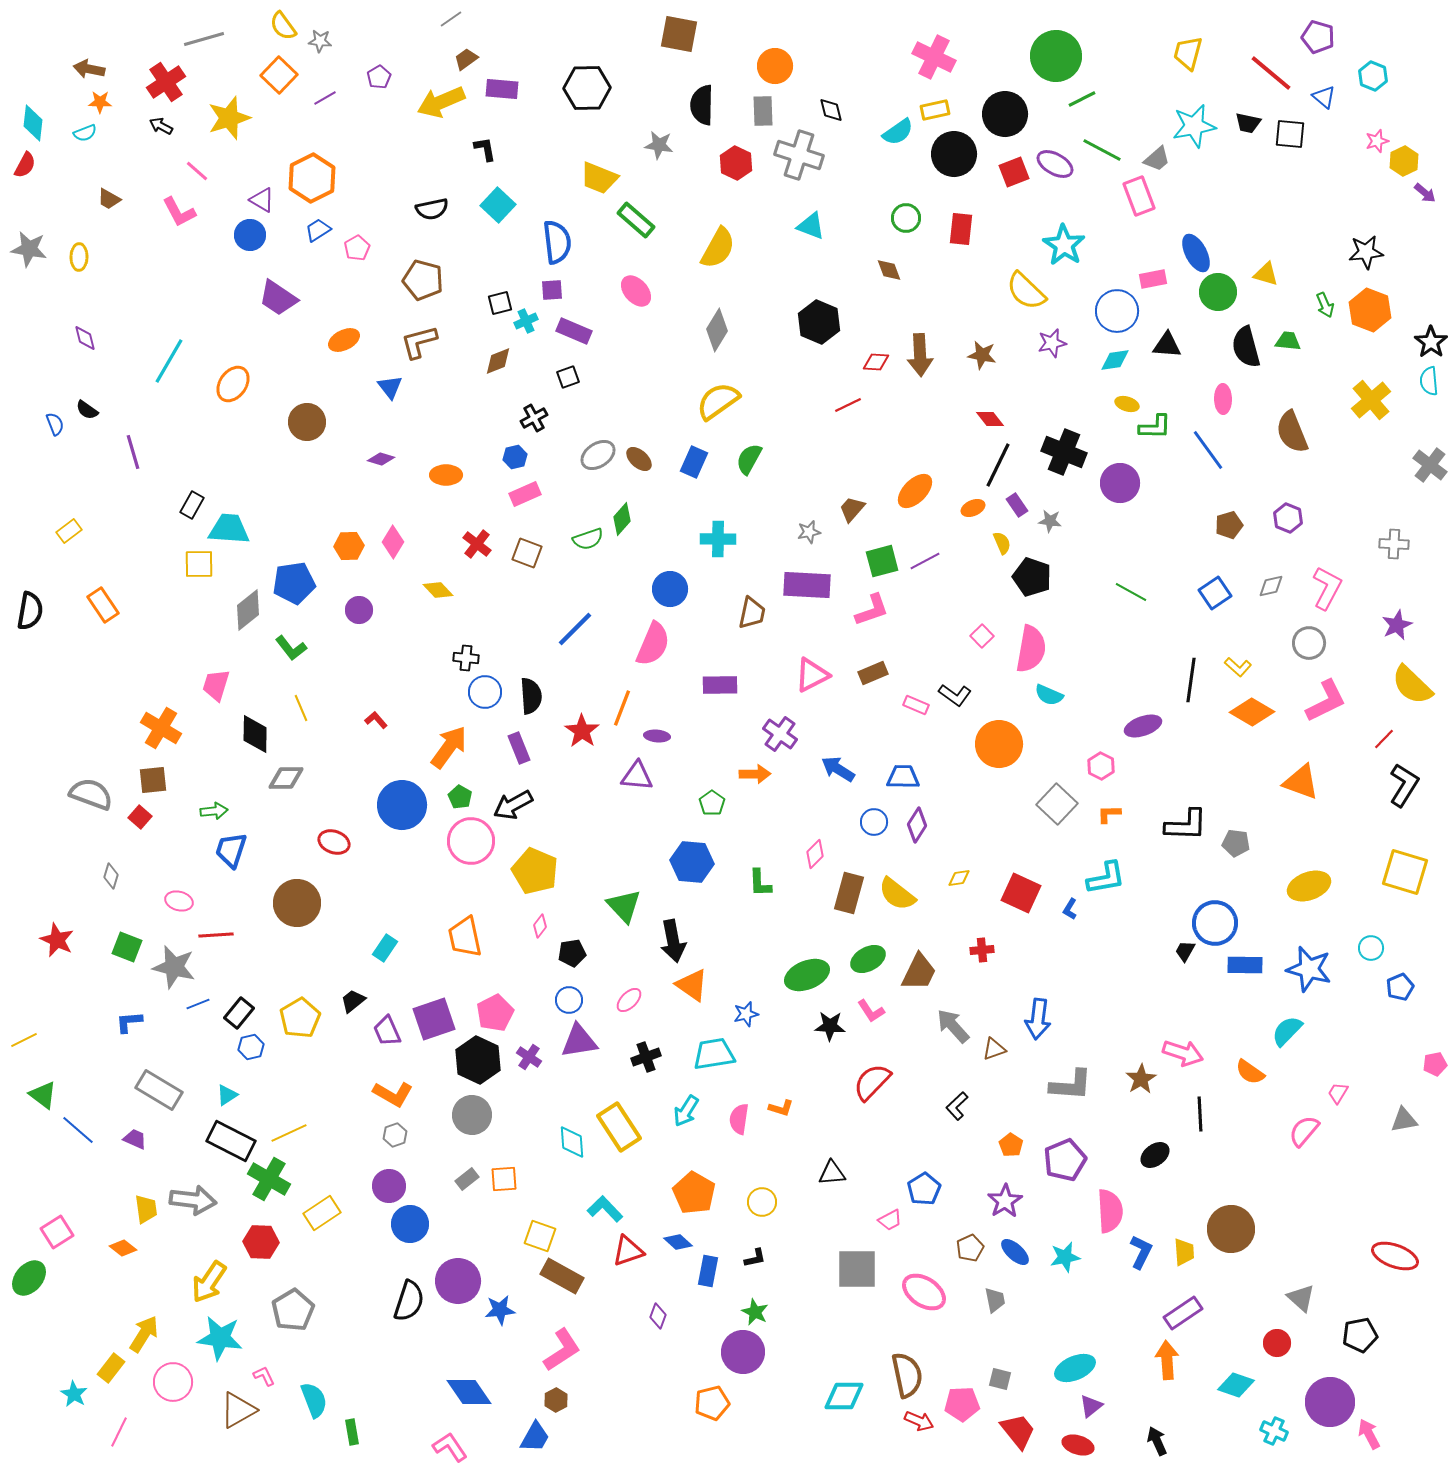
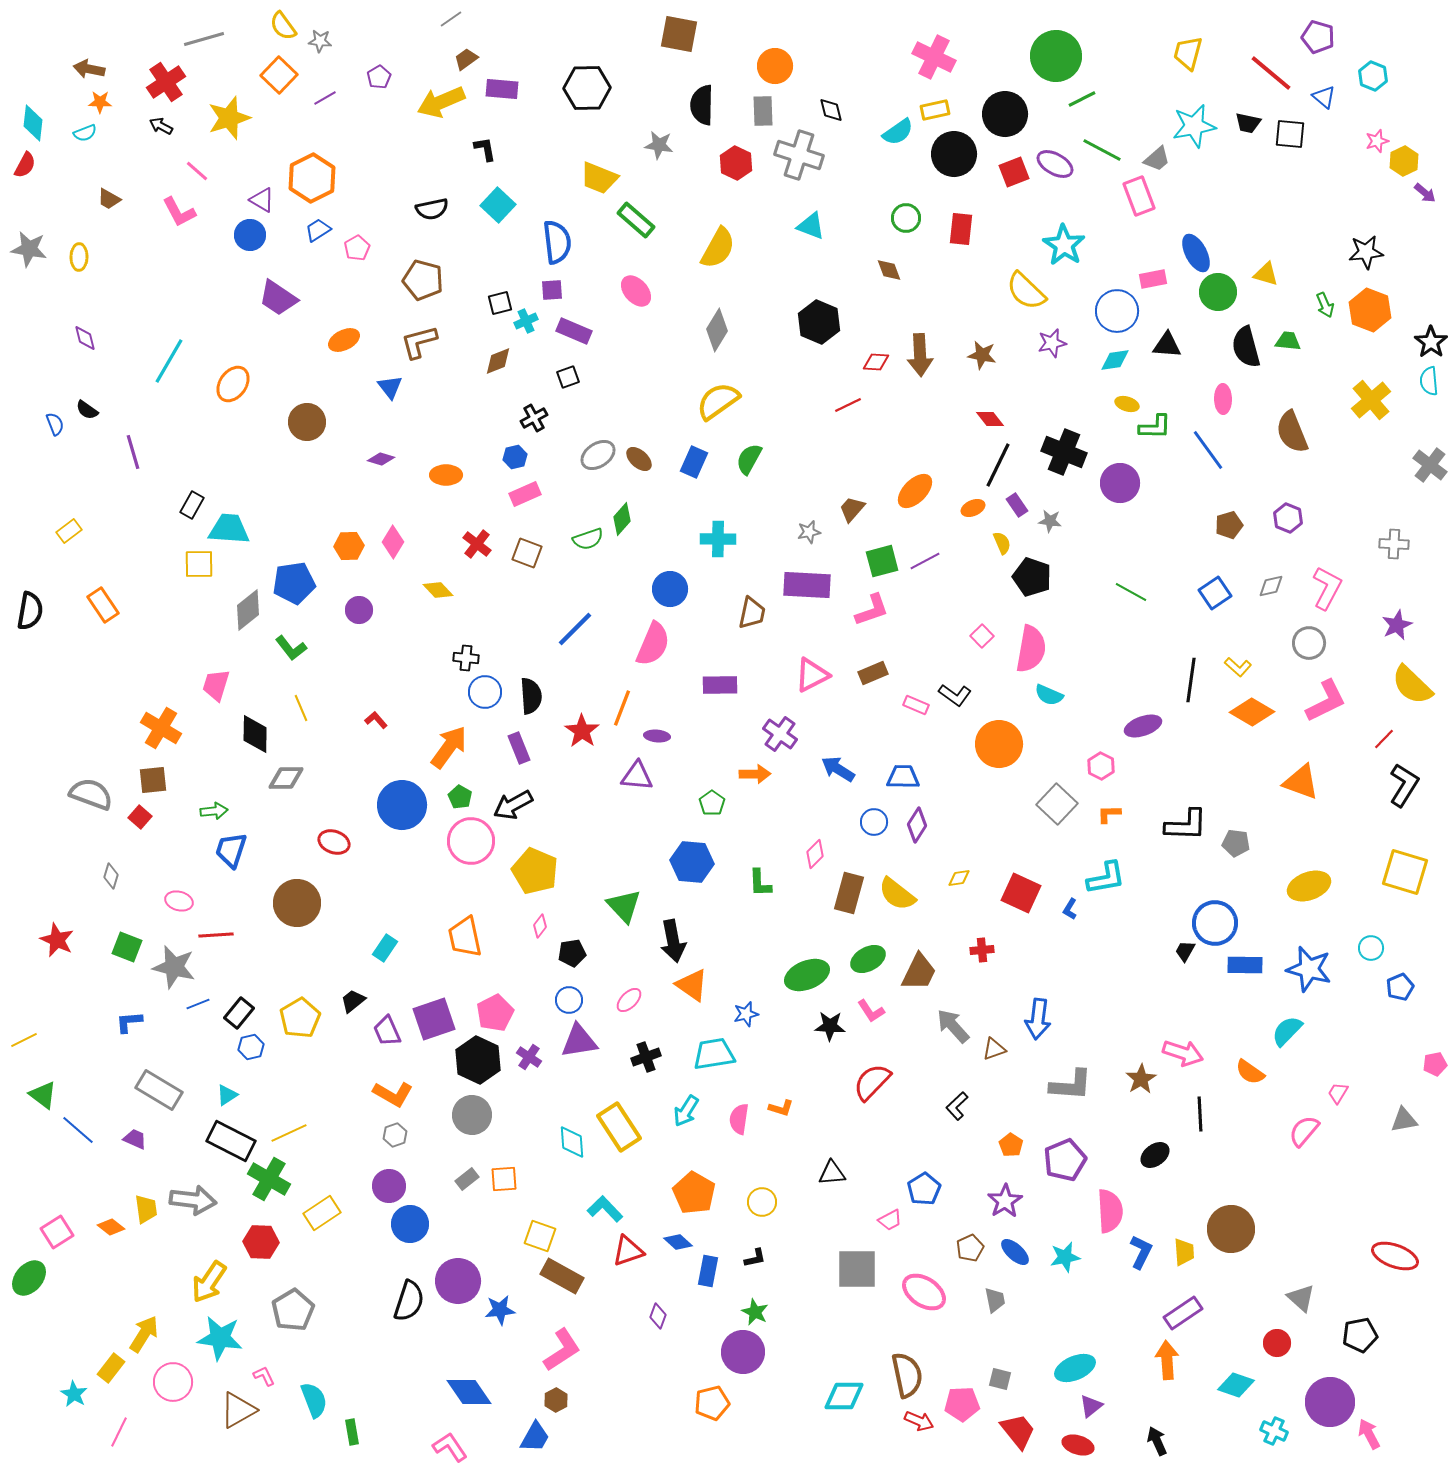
orange diamond at (123, 1248): moved 12 px left, 21 px up
